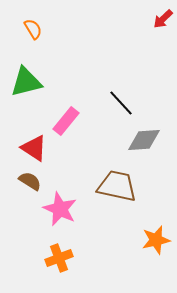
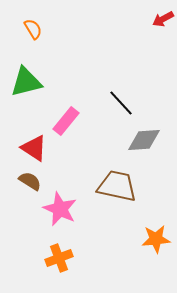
red arrow: rotated 15 degrees clockwise
orange star: moved 1 px up; rotated 8 degrees clockwise
